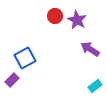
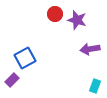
red circle: moved 2 px up
purple star: rotated 12 degrees counterclockwise
purple arrow: rotated 42 degrees counterclockwise
cyan rectangle: rotated 32 degrees counterclockwise
